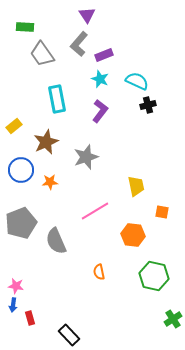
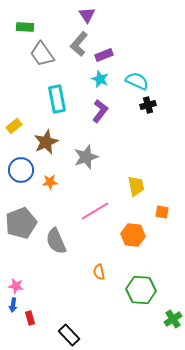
green hexagon: moved 13 px left, 14 px down; rotated 8 degrees counterclockwise
